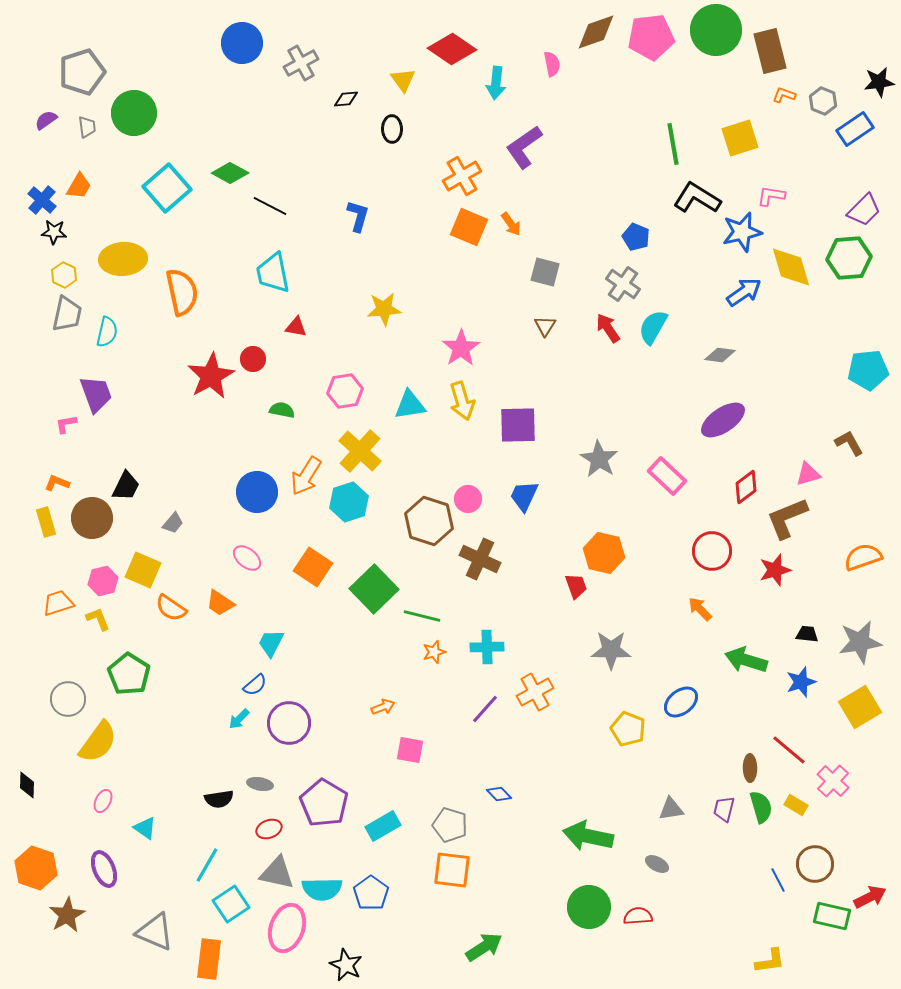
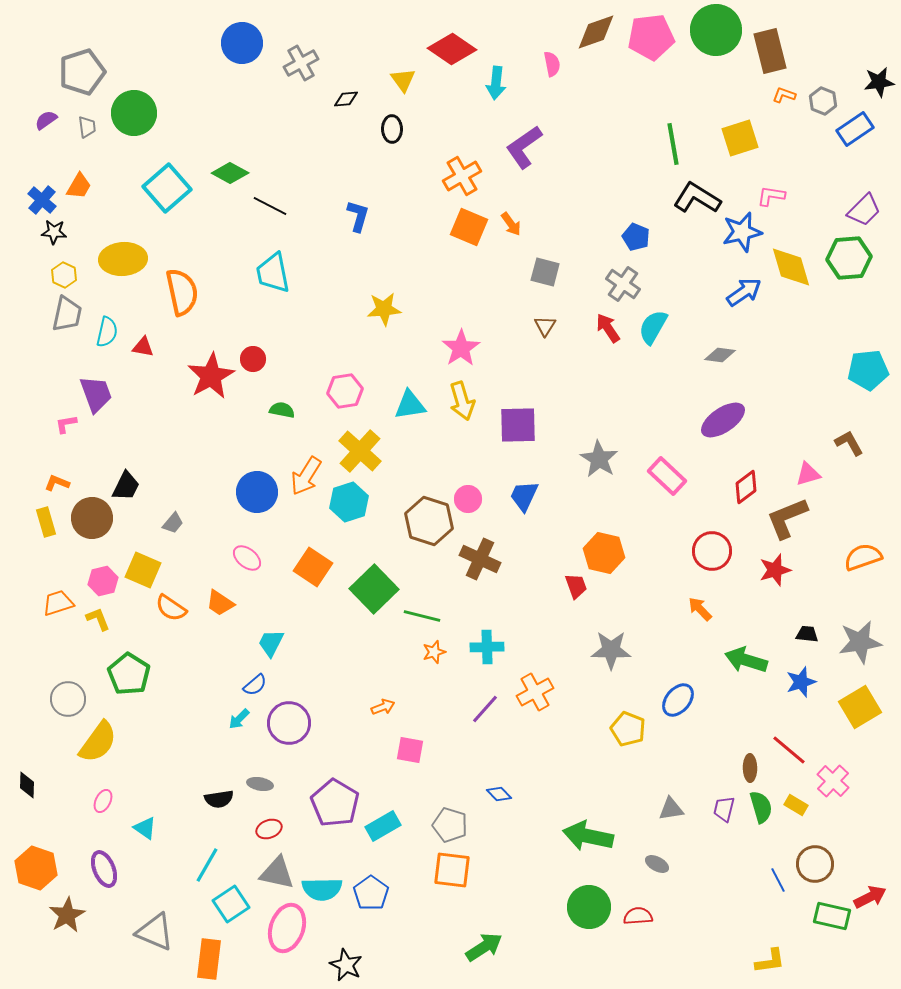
red triangle at (296, 327): moved 153 px left, 20 px down
blue ellipse at (681, 702): moved 3 px left, 2 px up; rotated 12 degrees counterclockwise
purple pentagon at (324, 803): moved 11 px right
